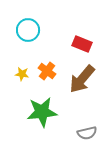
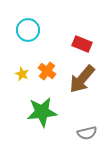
yellow star: rotated 16 degrees clockwise
